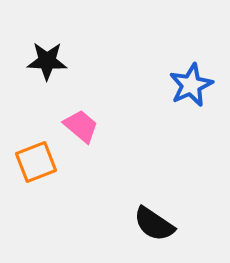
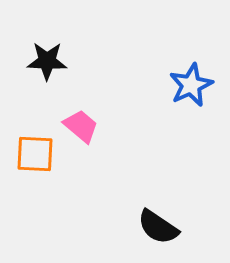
orange square: moved 1 px left, 8 px up; rotated 24 degrees clockwise
black semicircle: moved 4 px right, 3 px down
